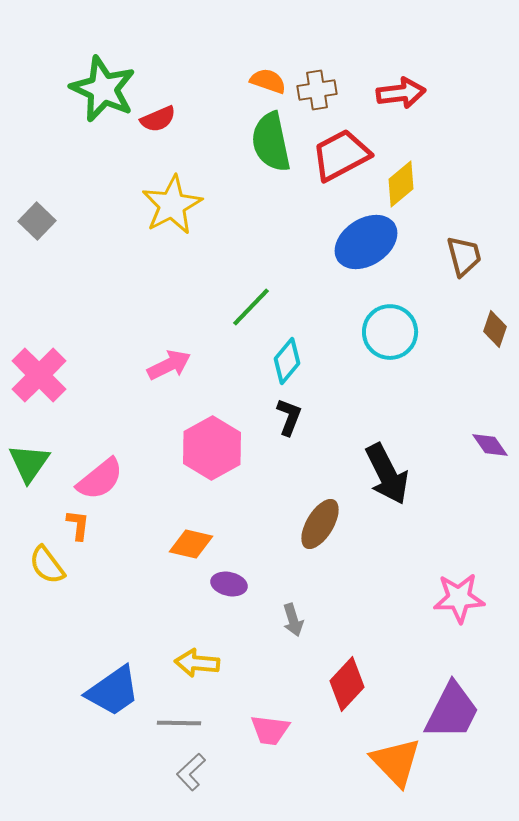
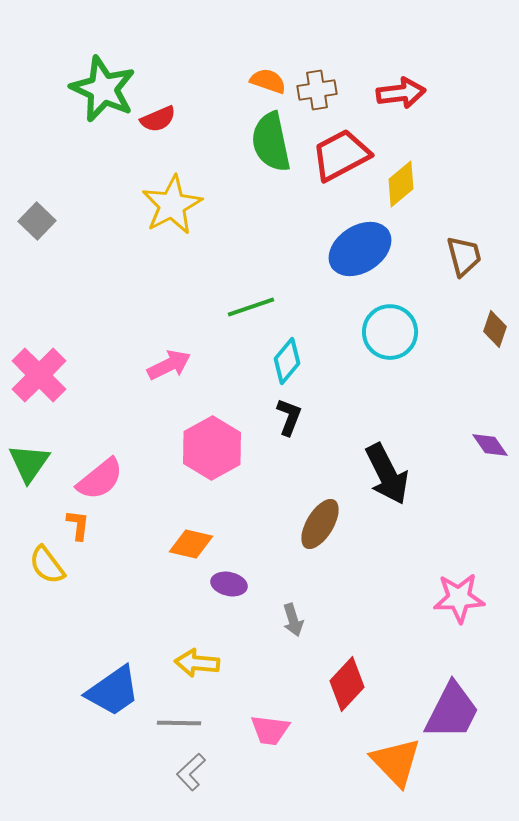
blue ellipse: moved 6 px left, 7 px down
green line: rotated 27 degrees clockwise
